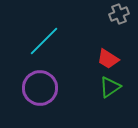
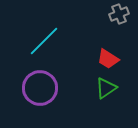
green triangle: moved 4 px left, 1 px down
